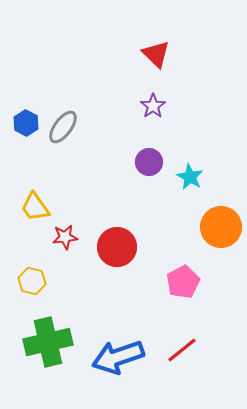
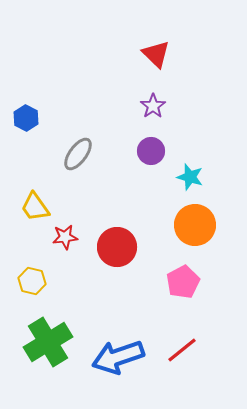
blue hexagon: moved 5 px up
gray ellipse: moved 15 px right, 27 px down
purple circle: moved 2 px right, 11 px up
cyan star: rotated 12 degrees counterclockwise
orange circle: moved 26 px left, 2 px up
green cross: rotated 18 degrees counterclockwise
